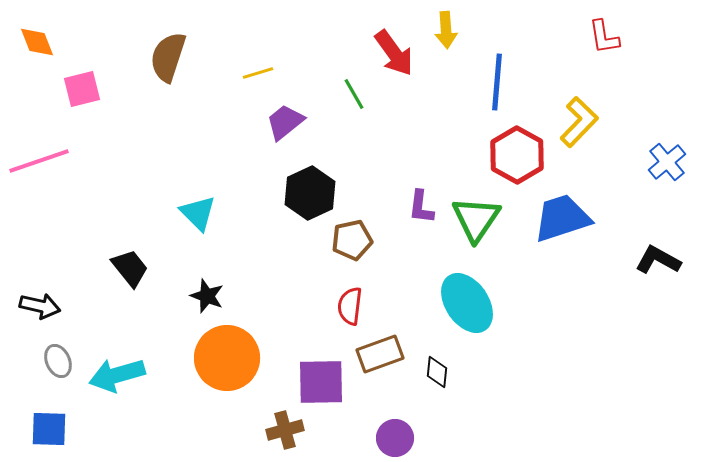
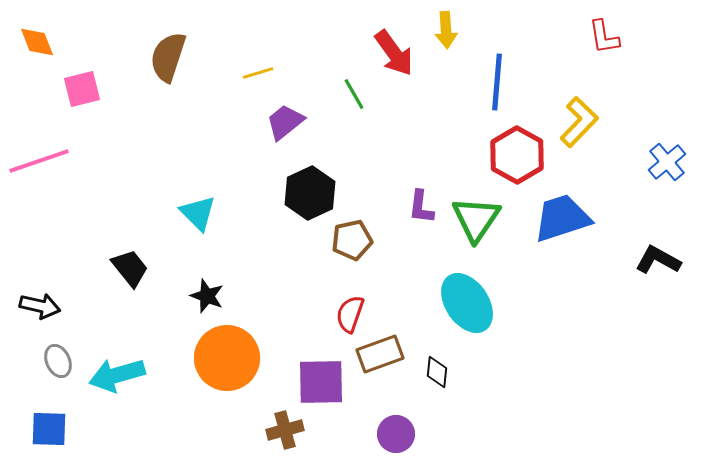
red semicircle: moved 8 px down; rotated 12 degrees clockwise
purple circle: moved 1 px right, 4 px up
